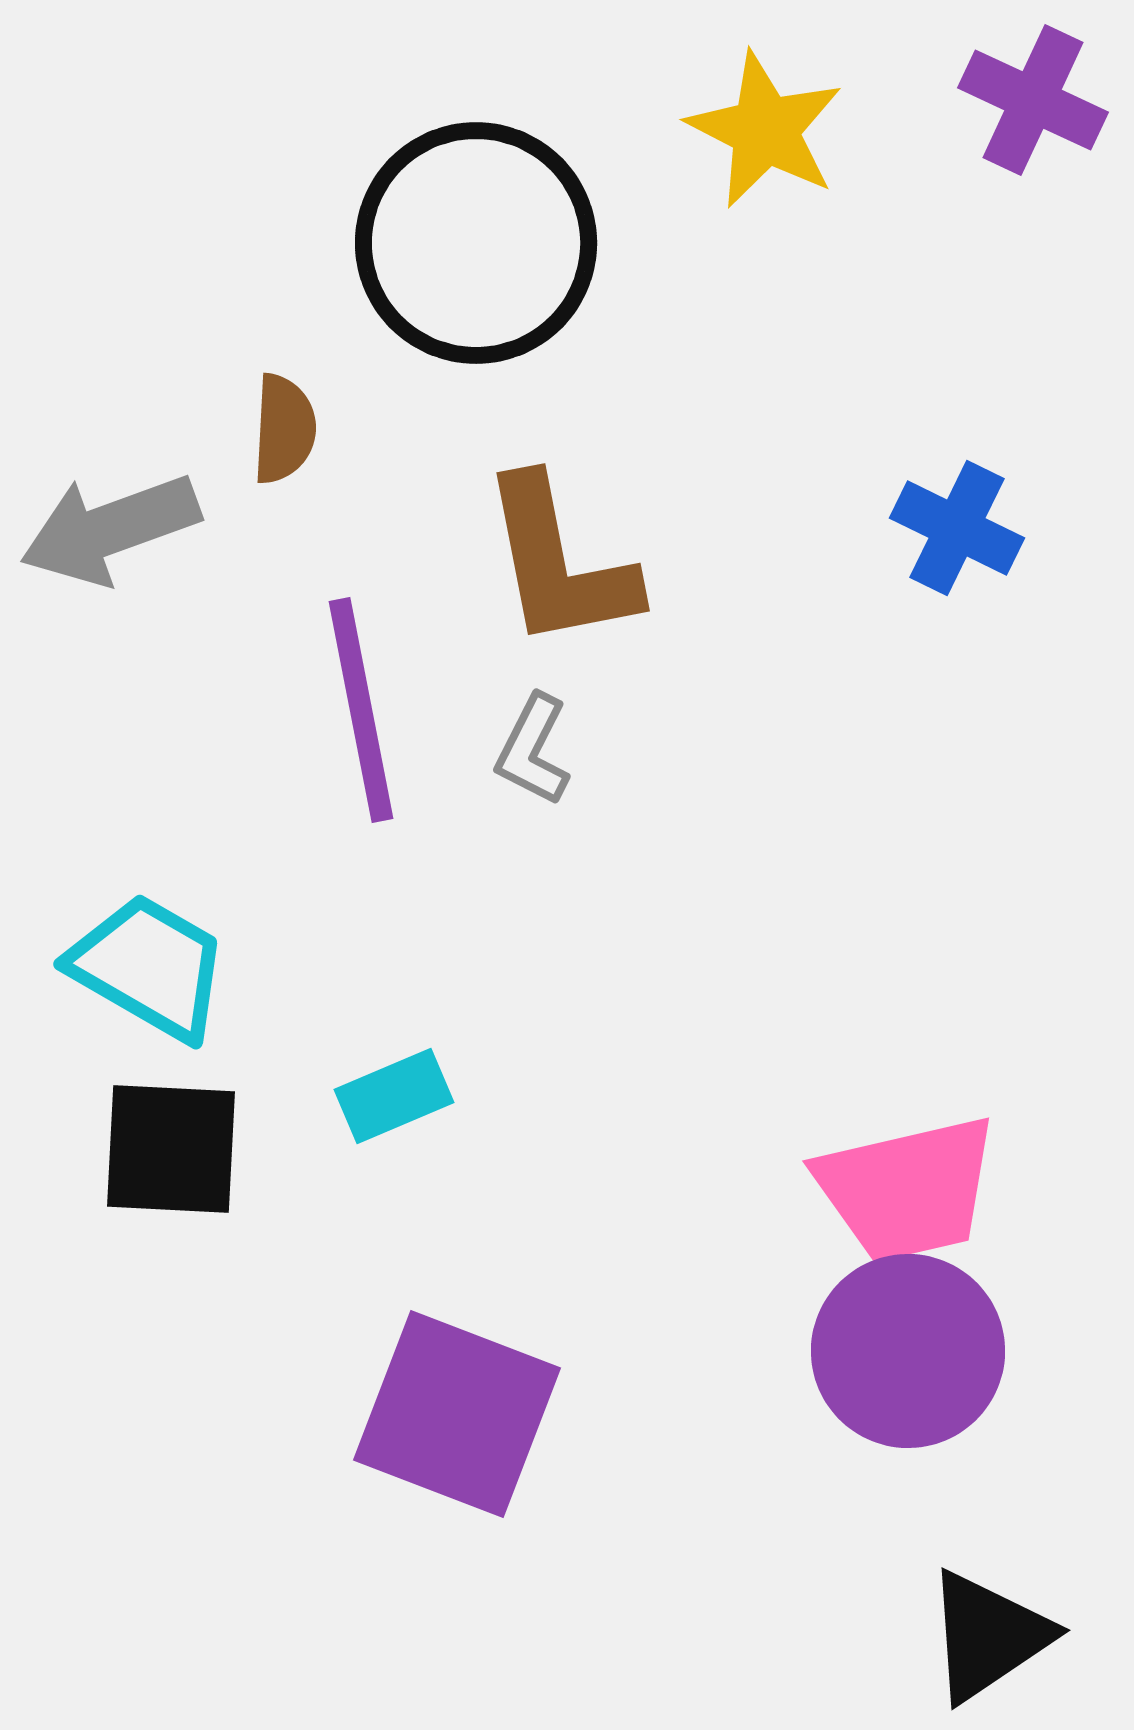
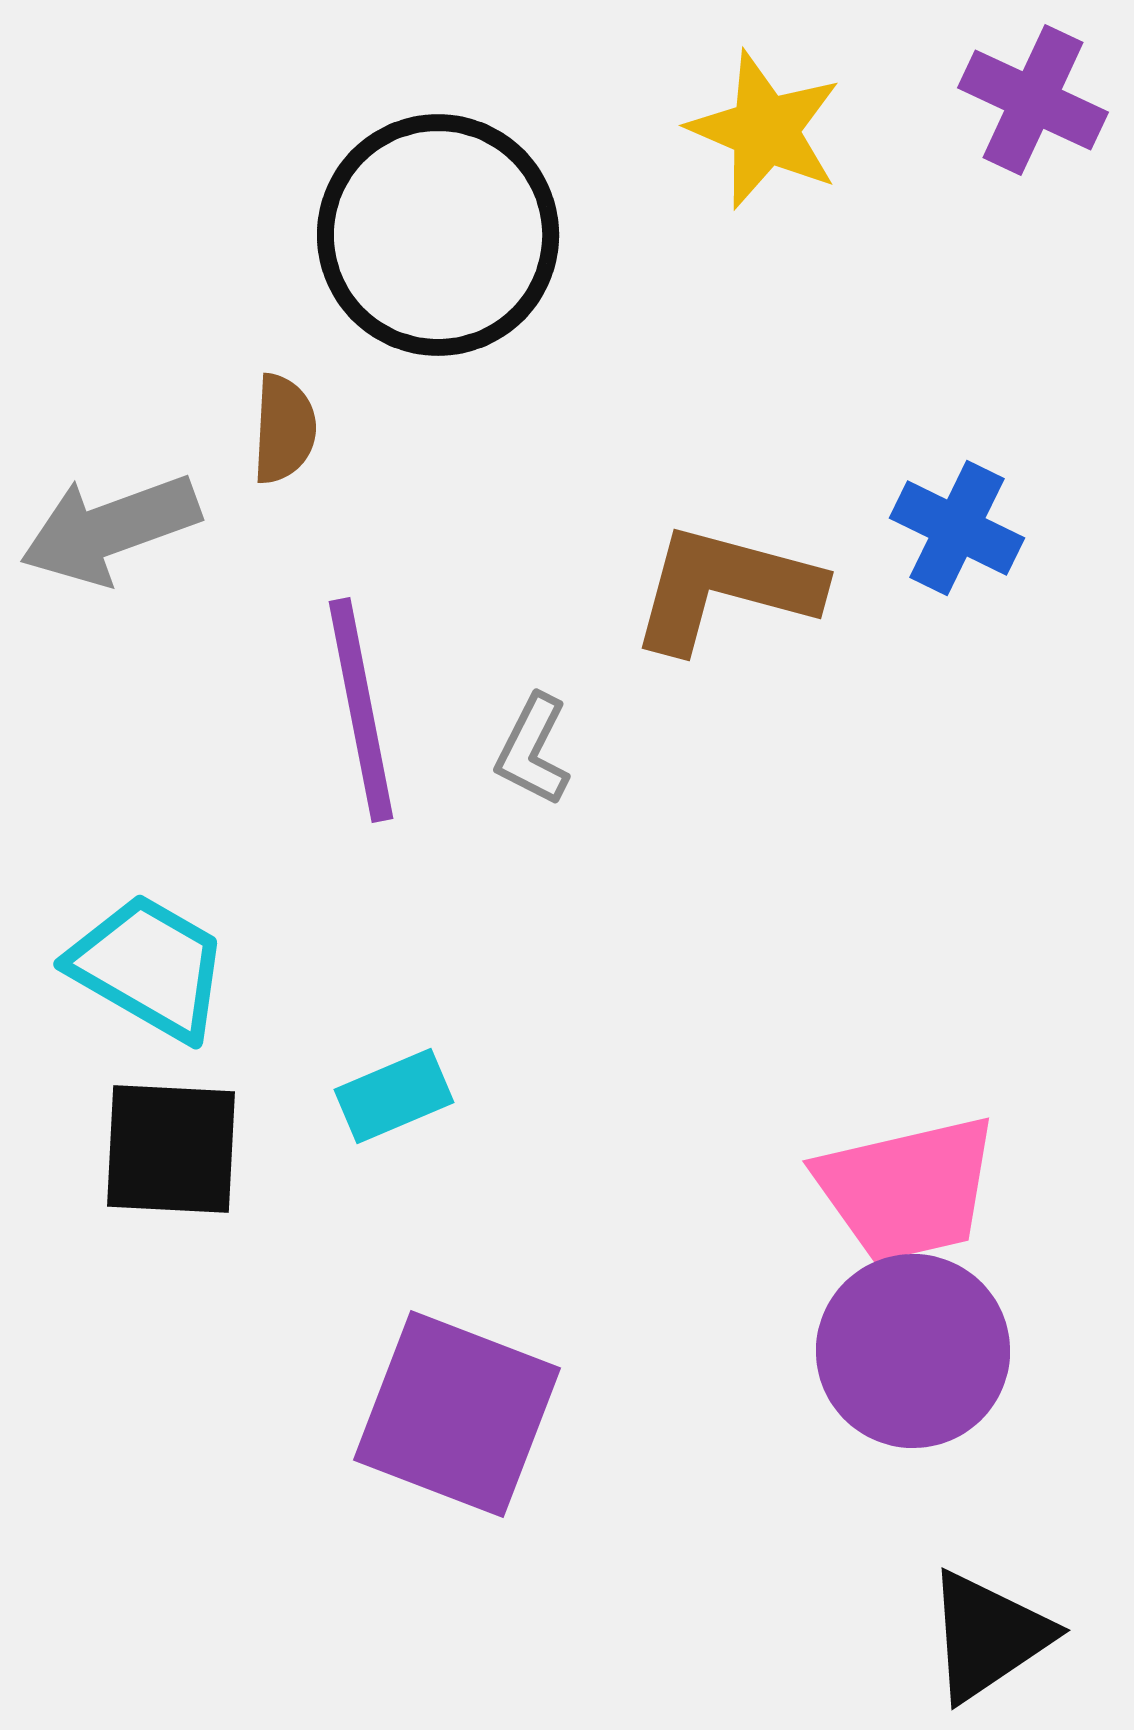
yellow star: rotated 4 degrees counterclockwise
black circle: moved 38 px left, 8 px up
brown L-shape: moved 166 px right, 25 px down; rotated 116 degrees clockwise
purple circle: moved 5 px right
